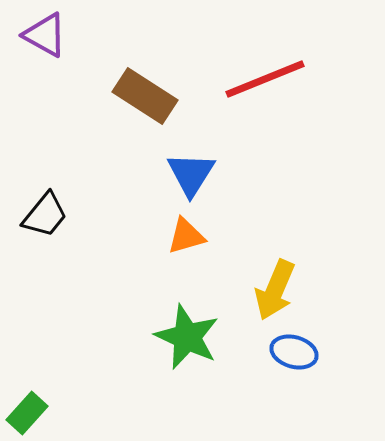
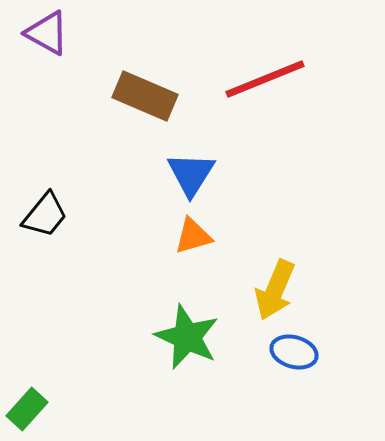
purple triangle: moved 2 px right, 2 px up
brown rectangle: rotated 10 degrees counterclockwise
orange triangle: moved 7 px right
green rectangle: moved 4 px up
